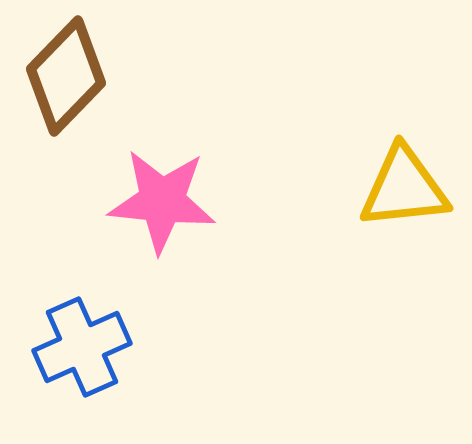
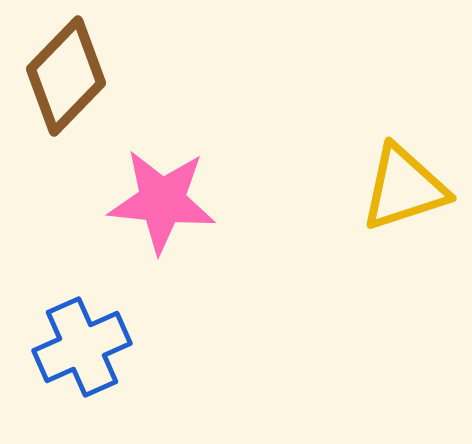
yellow triangle: rotated 12 degrees counterclockwise
